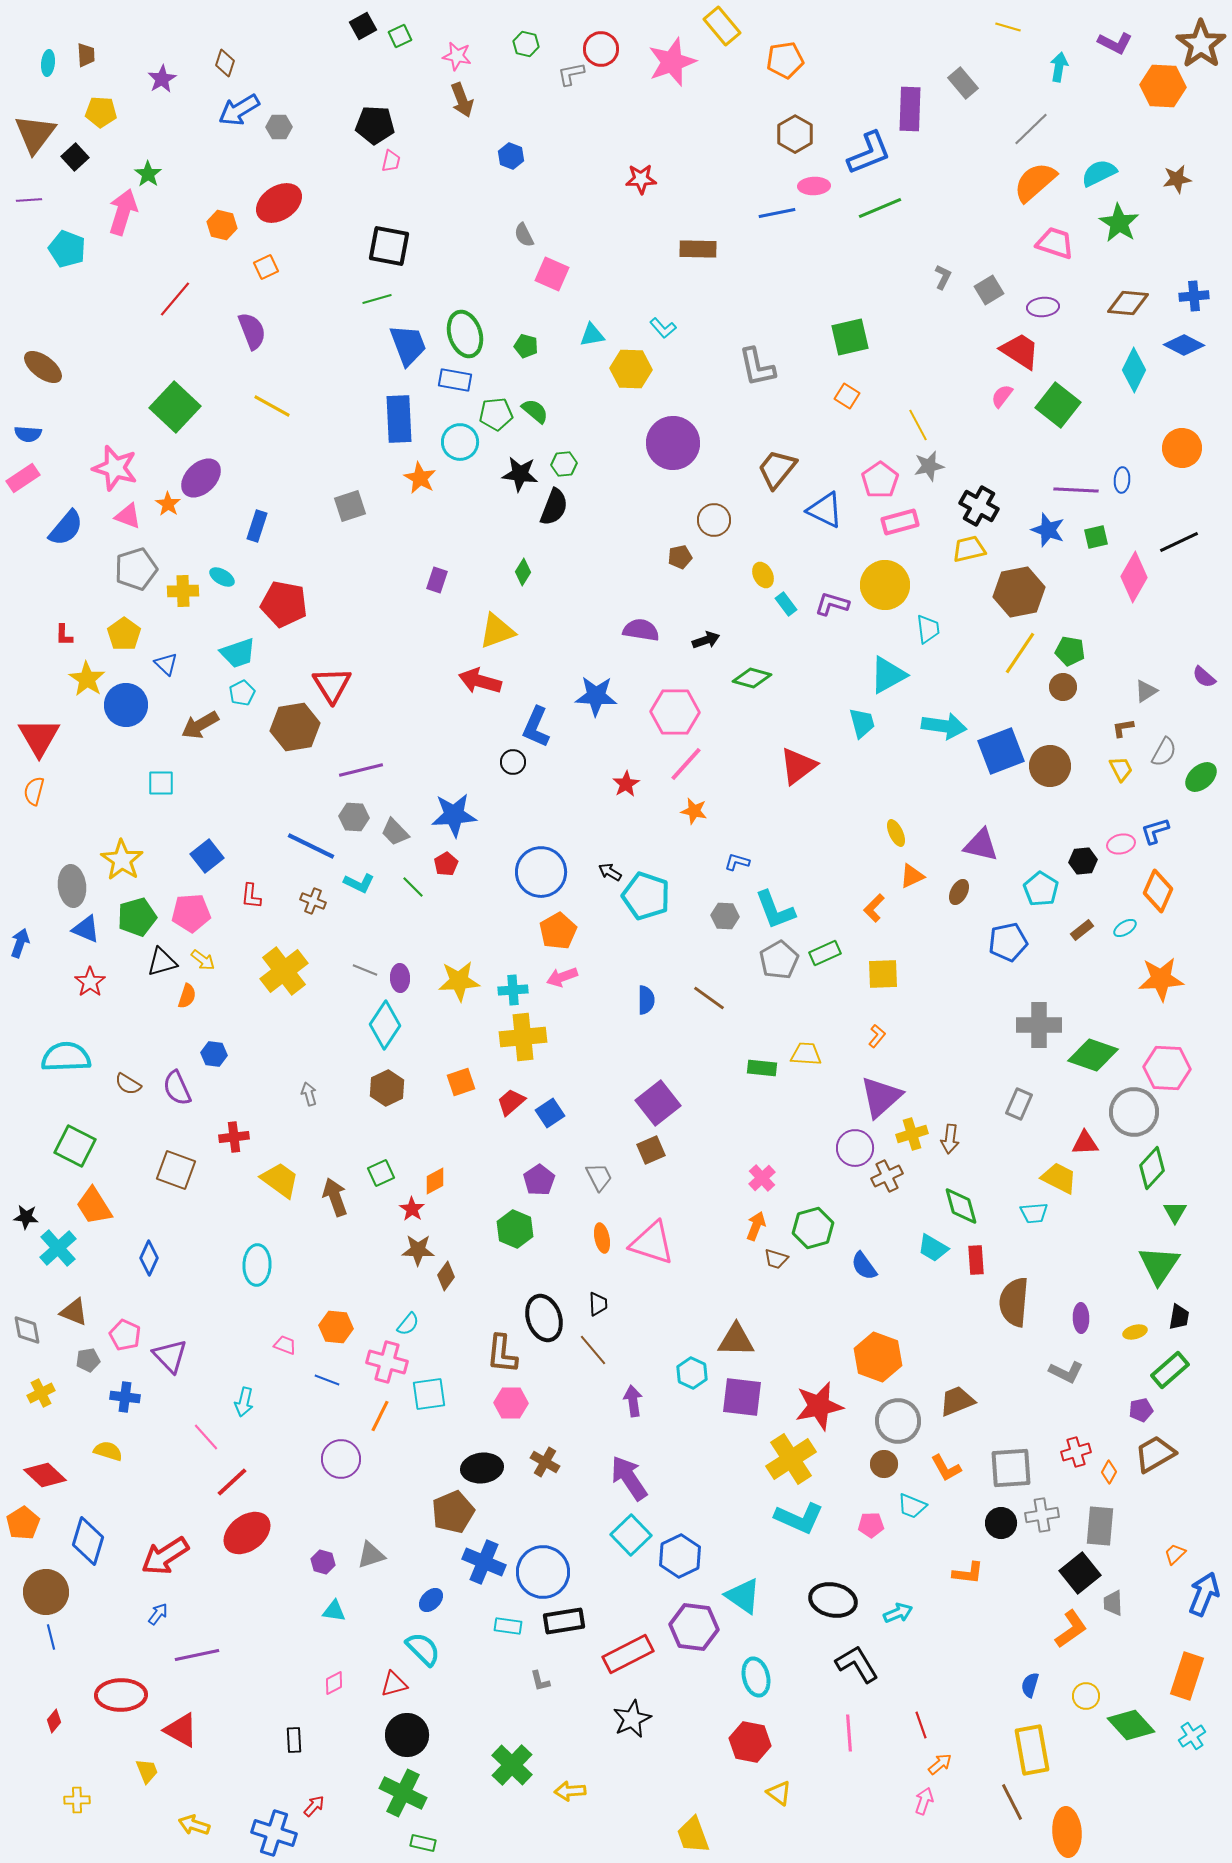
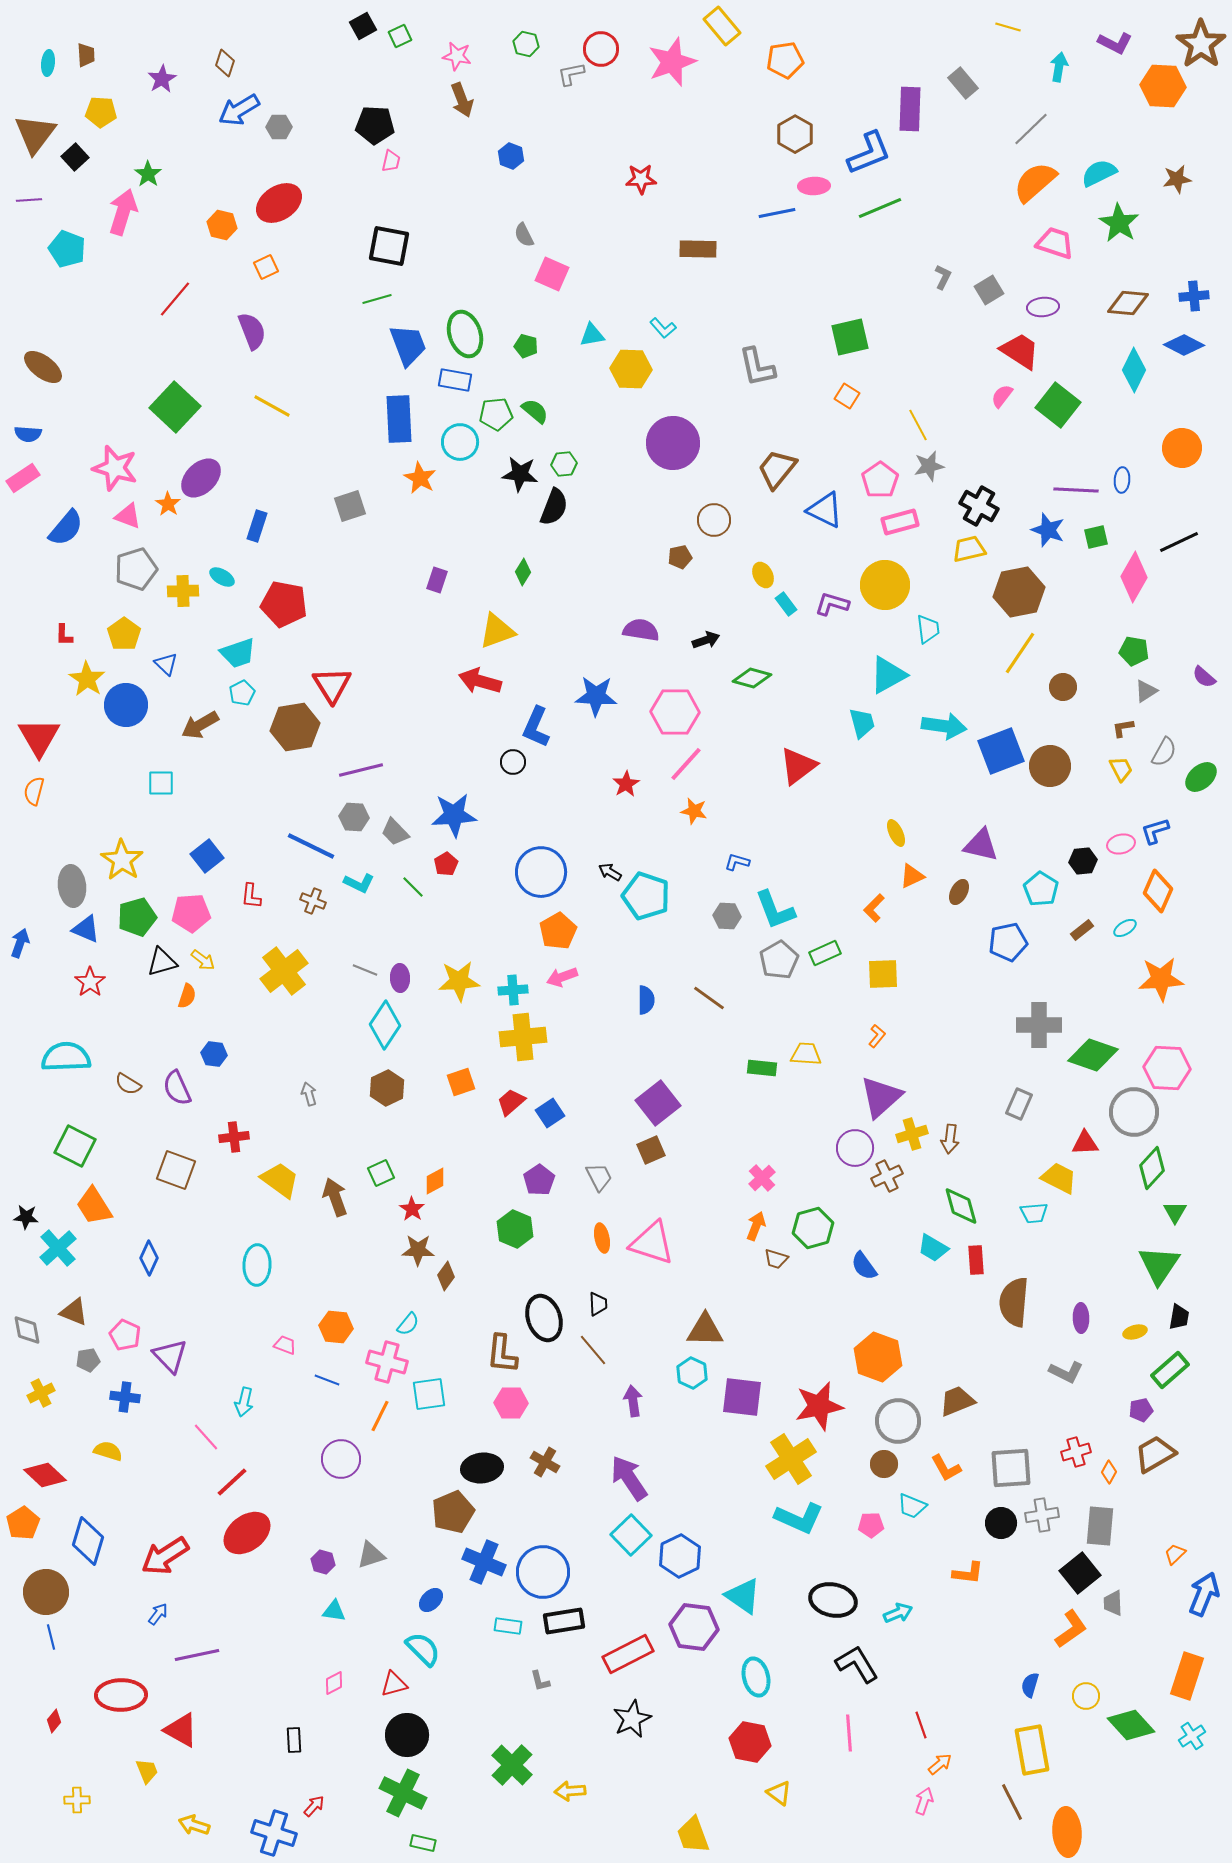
green pentagon at (1070, 651): moved 64 px right
gray hexagon at (725, 916): moved 2 px right
brown triangle at (736, 1340): moved 31 px left, 10 px up
